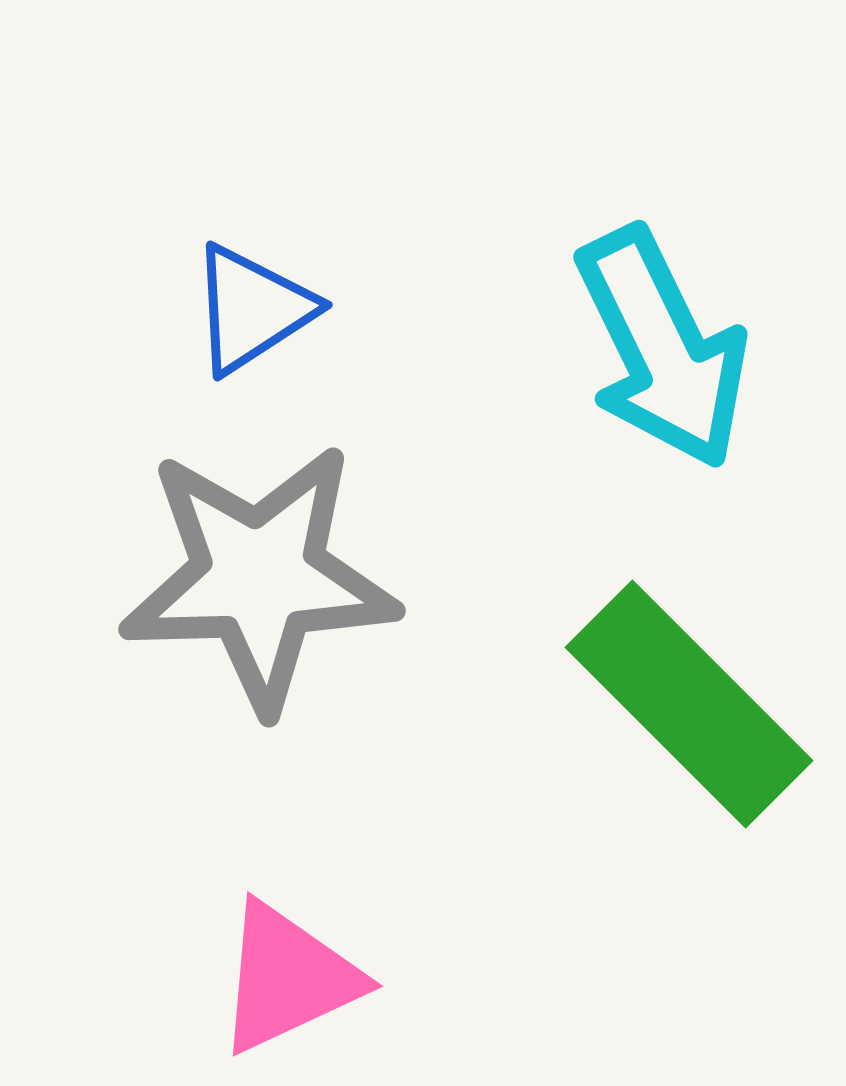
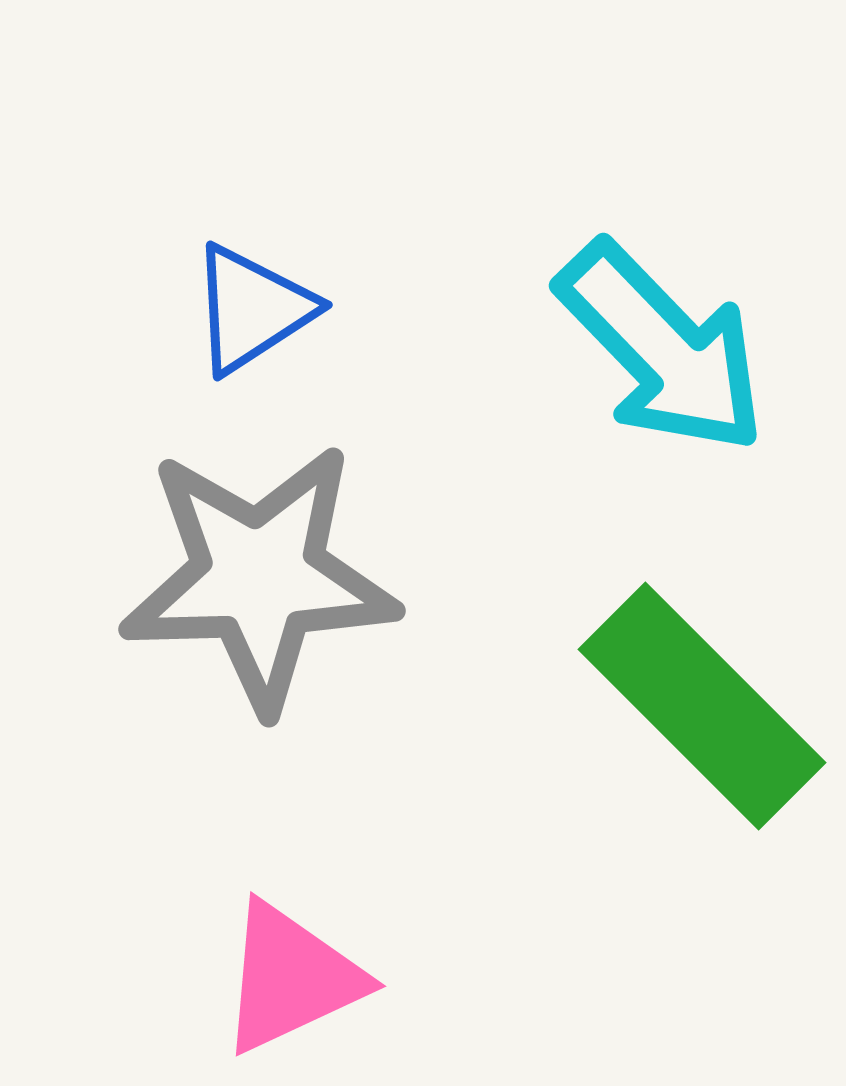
cyan arrow: rotated 18 degrees counterclockwise
green rectangle: moved 13 px right, 2 px down
pink triangle: moved 3 px right
